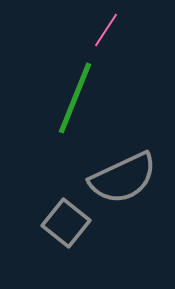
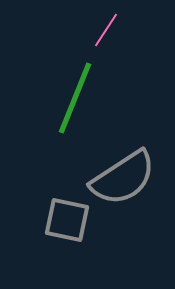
gray semicircle: rotated 8 degrees counterclockwise
gray square: moved 1 px right, 3 px up; rotated 27 degrees counterclockwise
